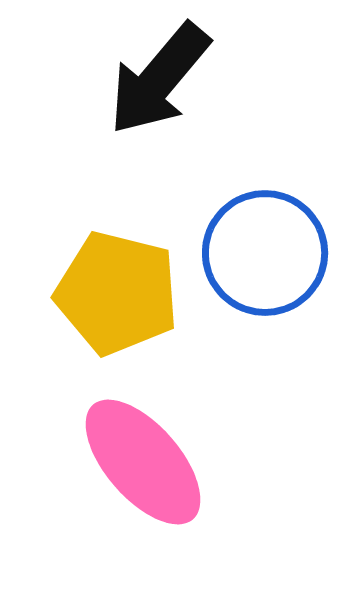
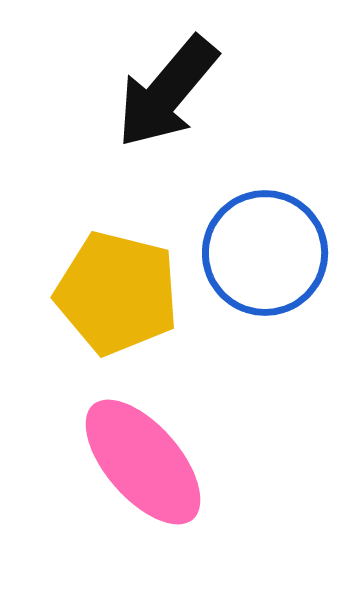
black arrow: moved 8 px right, 13 px down
